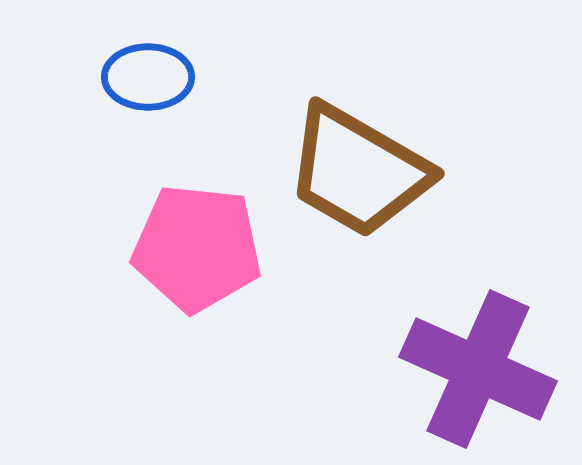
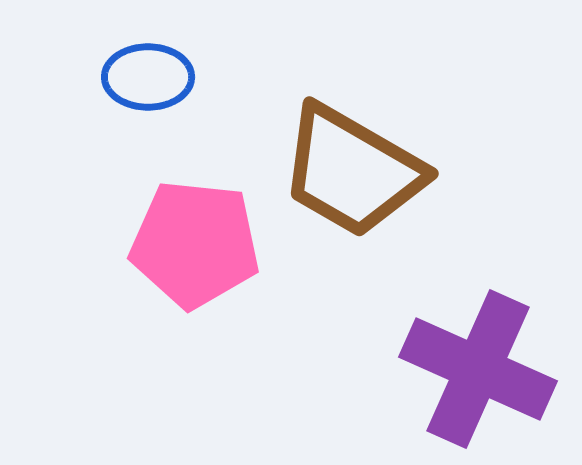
brown trapezoid: moved 6 px left
pink pentagon: moved 2 px left, 4 px up
